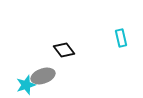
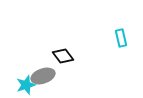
black diamond: moved 1 px left, 6 px down
